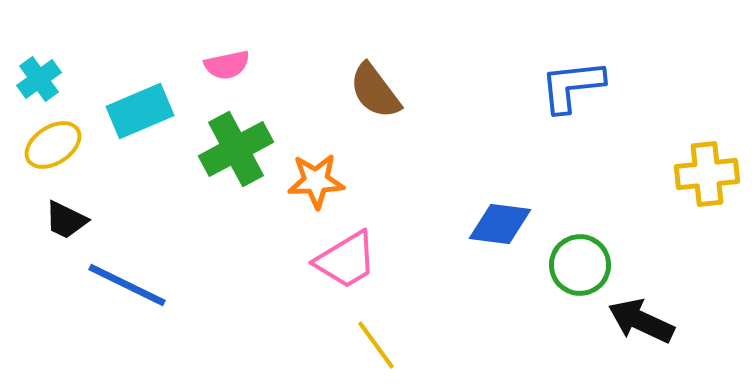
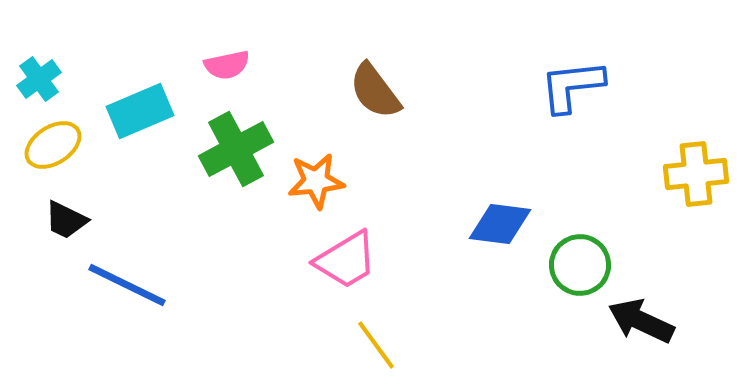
yellow cross: moved 11 px left
orange star: rotated 4 degrees counterclockwise
